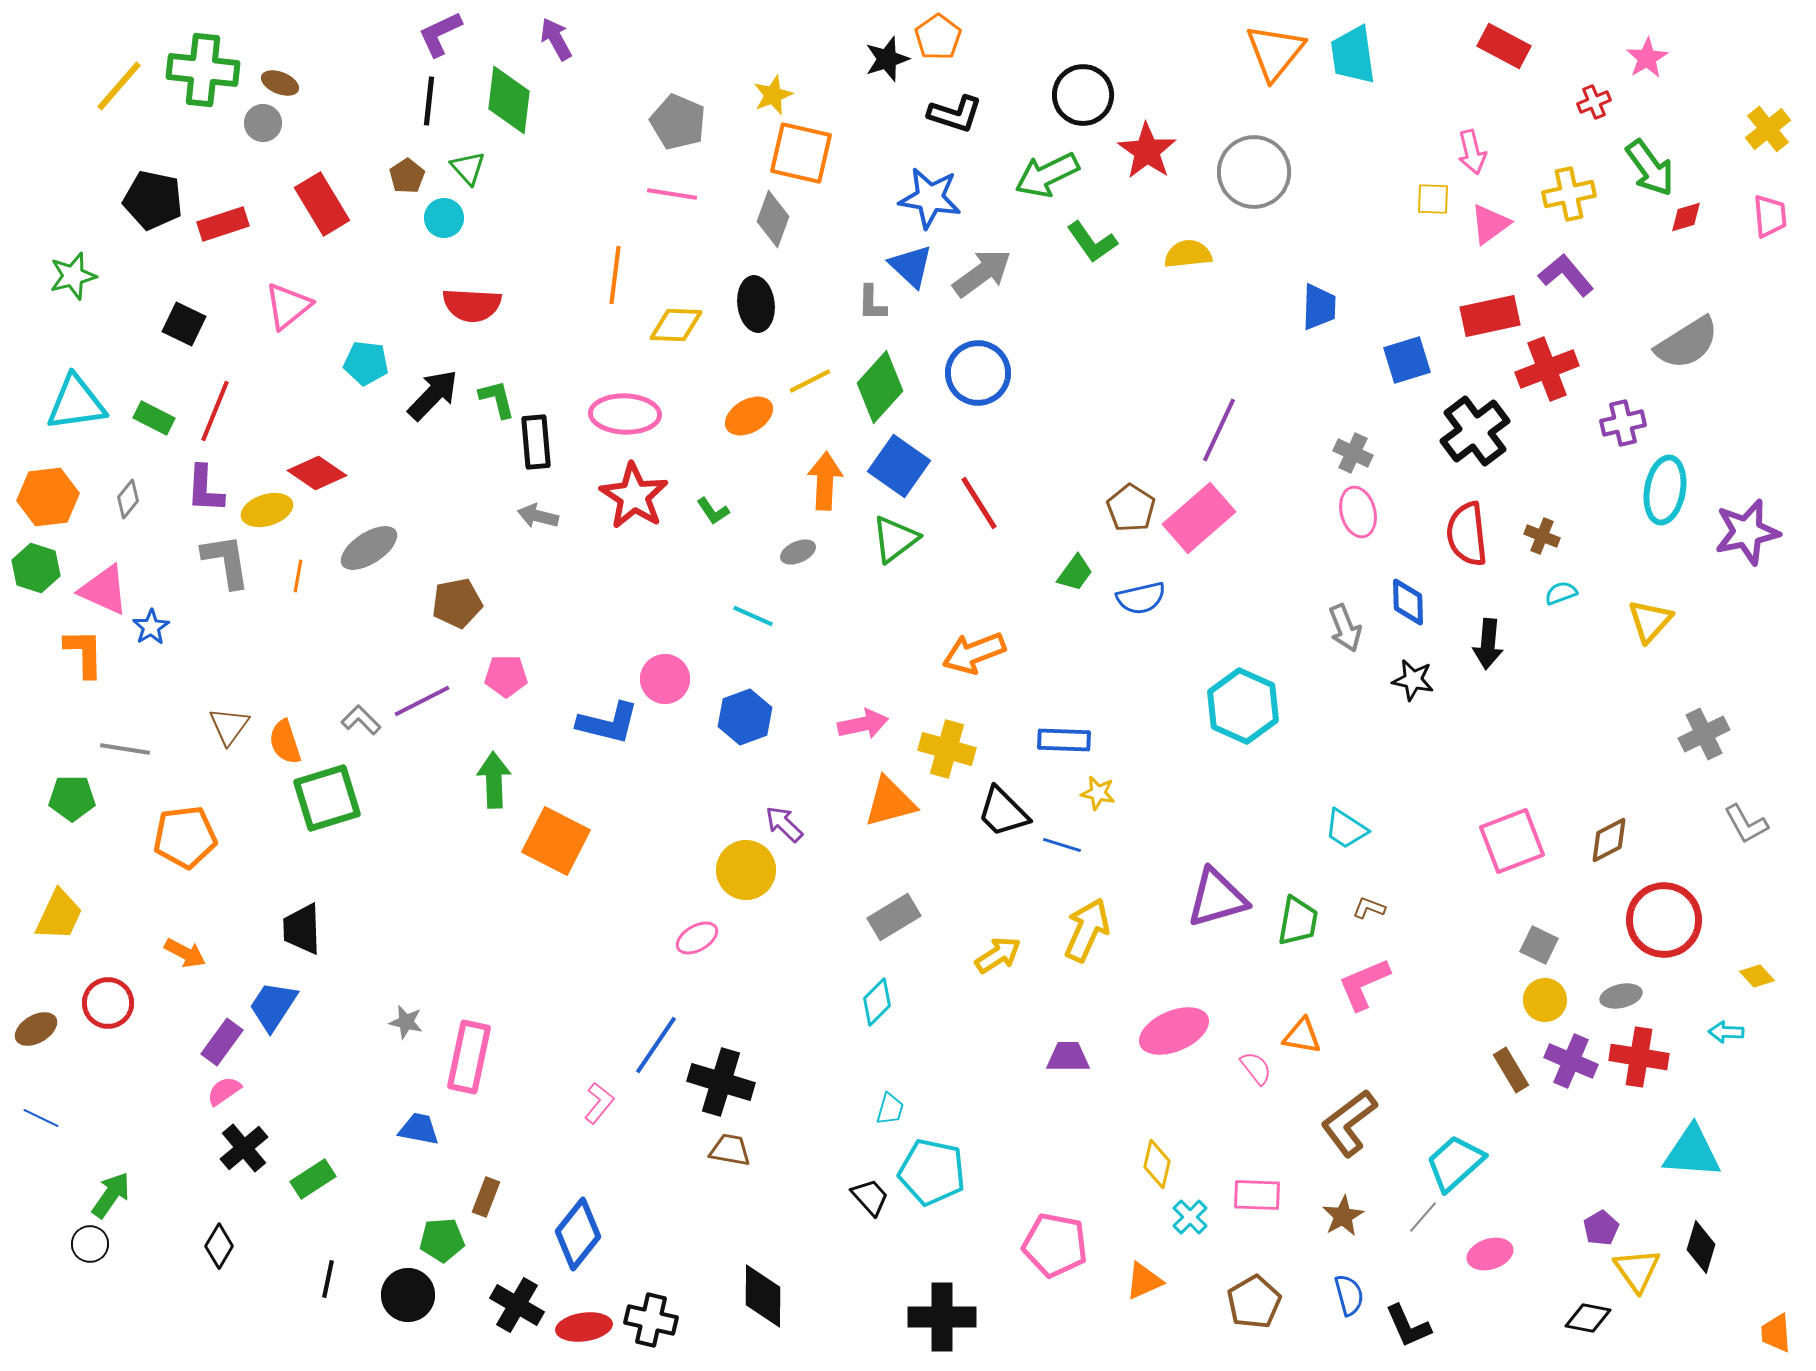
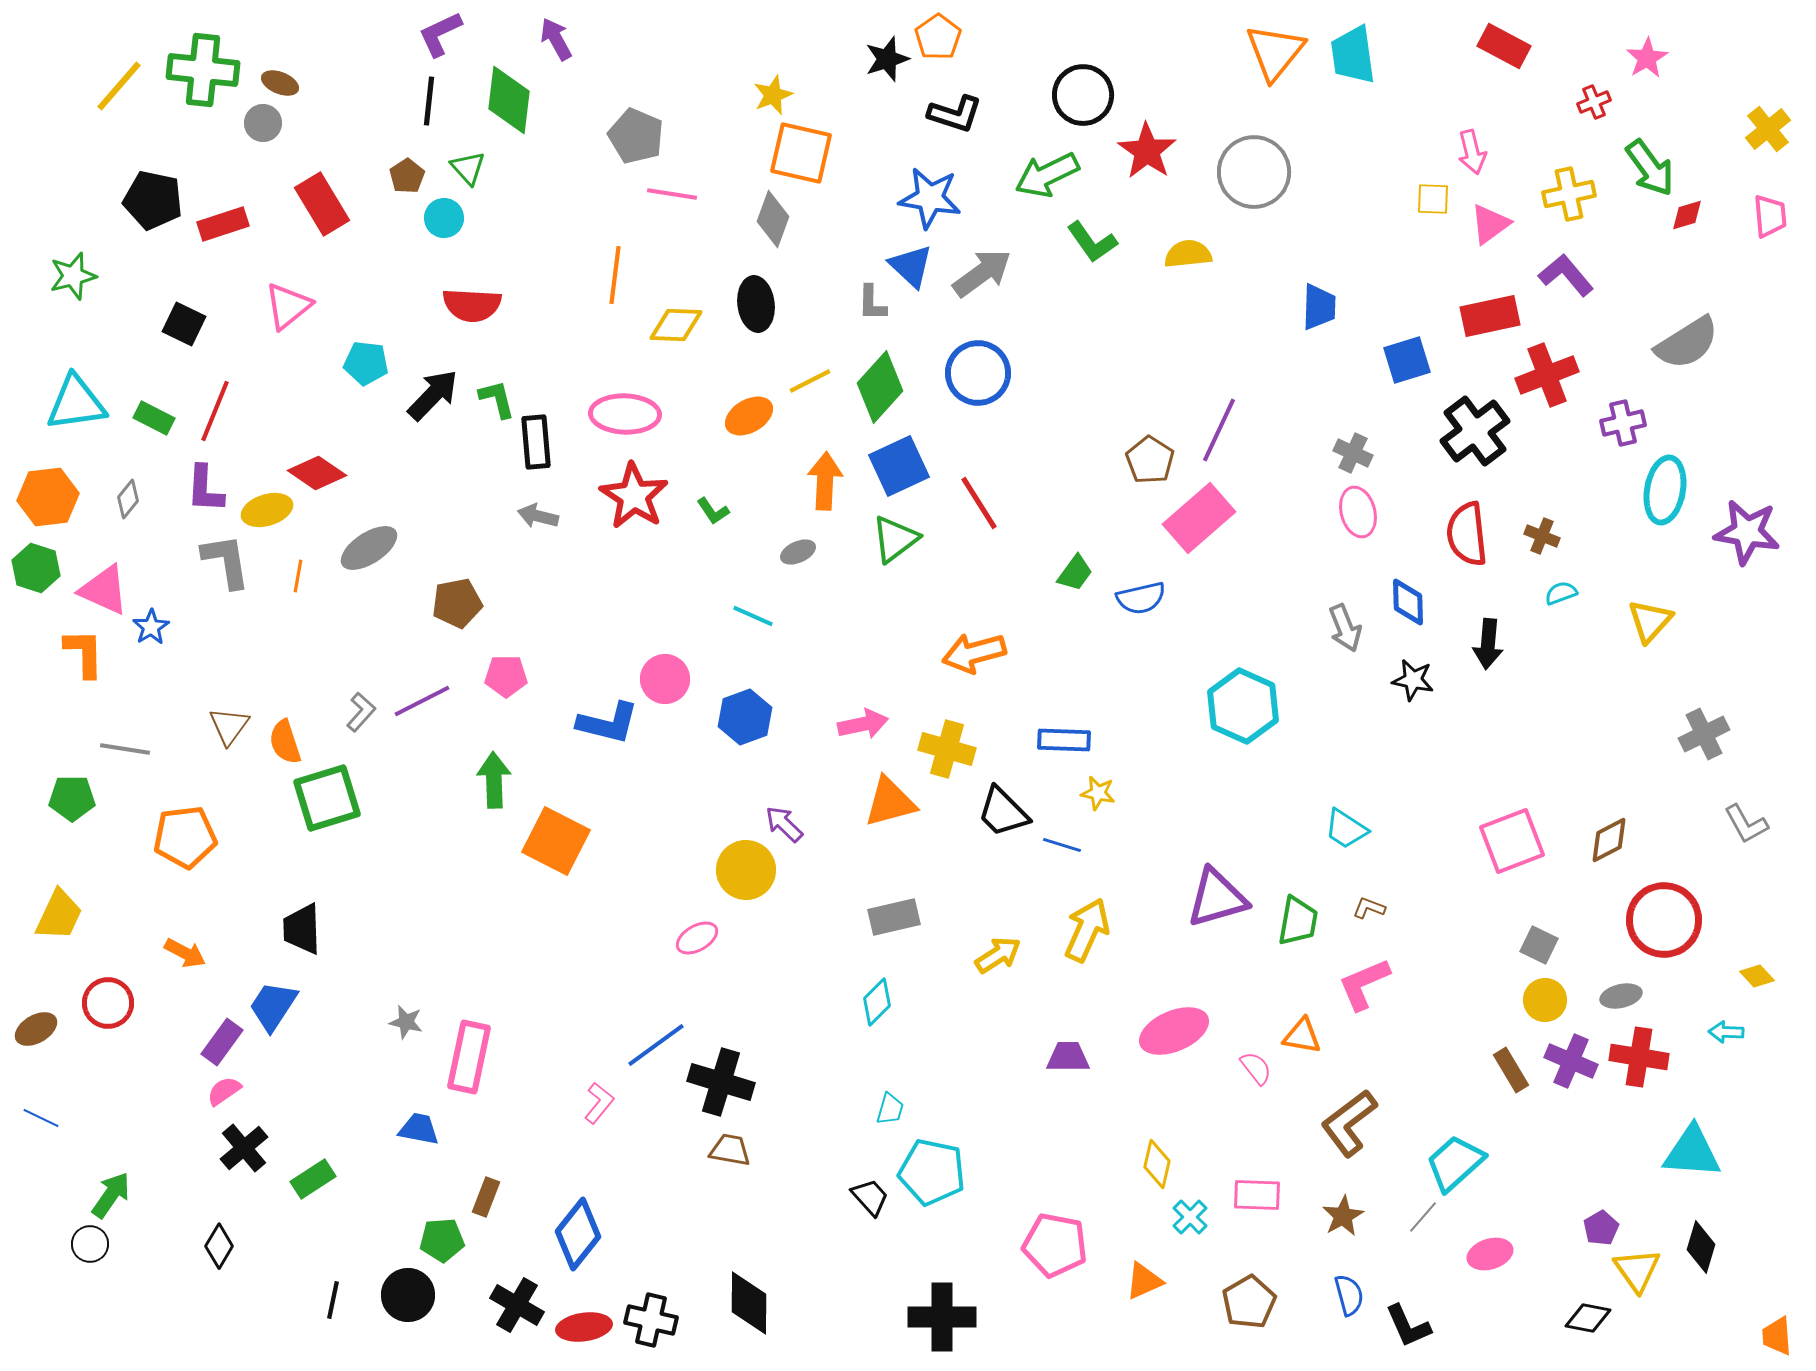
gray pentagon at (678, 122): moved 42 px left, 14 px down
red diamond at (1686, 217): moved 1 px right, 2 px up
red cross at (1547, 369): moved 6 px down
blue square at (899, 466): rotated 30 degrees clockwise
brown pentagon at (1131, 508): moved 19 px right, 48 px up
purple star at (1747, 532): rotated 22 degrees clockwise
orange arrow at (974, 653): rotated 6 degrees clockwise
gray L-shape at (361, 720): moved 8 px up; rotated 87 degrees clockwise
gray rectangle at (894, 917): rotated 18 degrees clockwise
blue line at (656, 1045): rotated 20 degrees clockwise
black line at (328, 1279): moved 5 px right, 21 px down
black diamond at (763, 1296): moved 14 px left, 7 px down
brown pentagon at (1254, 1302): moved 5 px left
orange trapezoid at (1776, 1333): moved 1 px right, 3 px down
